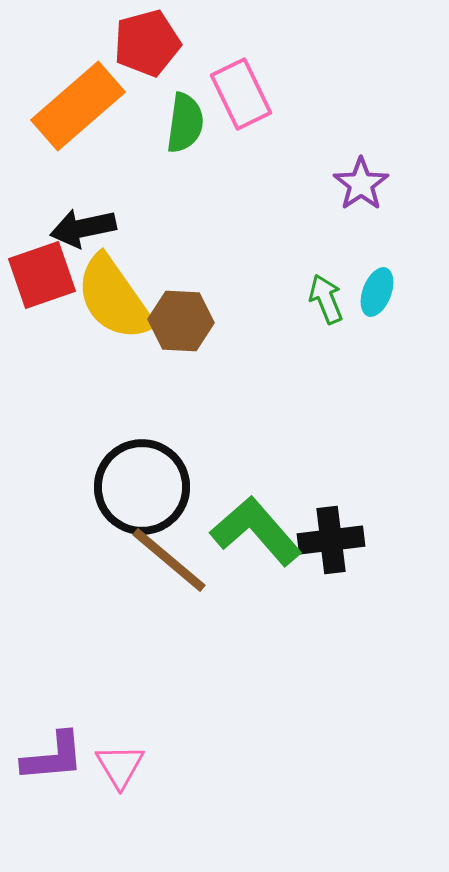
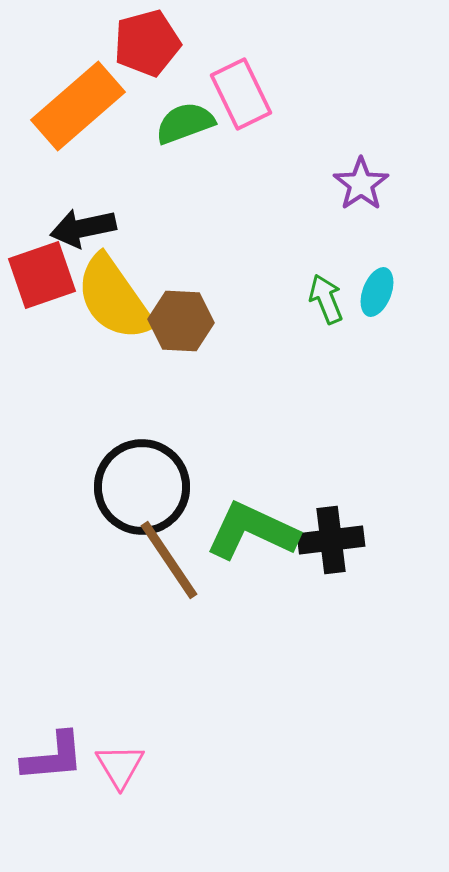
green semicircle: rotated 118 degrees counterclockwise
green L-shape: moved 4 px left; rotated 24 degrees counterclockwise
brown line: rotated 16 degrees clockwise
